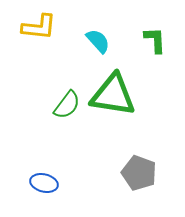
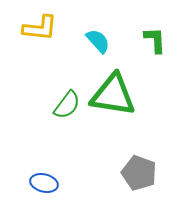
yellow L-shape: moved 1 px right, 1 px down
